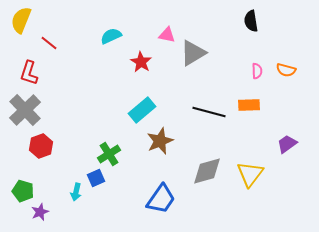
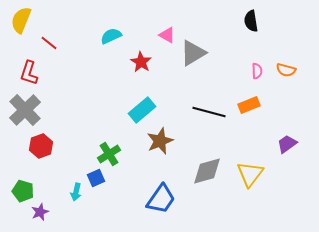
pink triangle: rotated 18 degrees clockwise
orange rectangle: rotated 20 degrees counterclockwise
